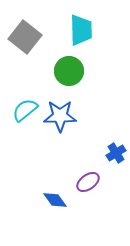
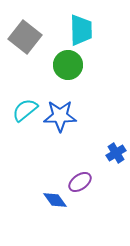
green circle: moved 1 px left, 6 px up
purple ellipse: moved 8 px left
